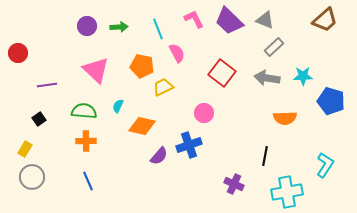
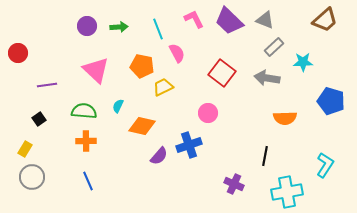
cyan star: moved 14 px up
pink circle: moved 4 px right
